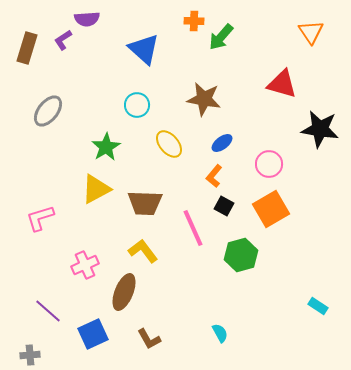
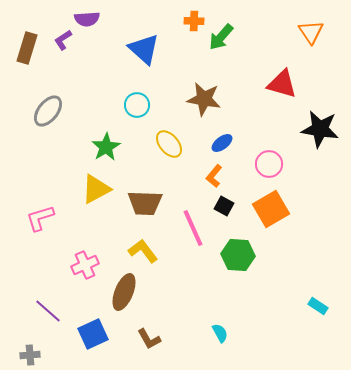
green hexagon: moved 3 px left; rotated 20 degrees clockwise
